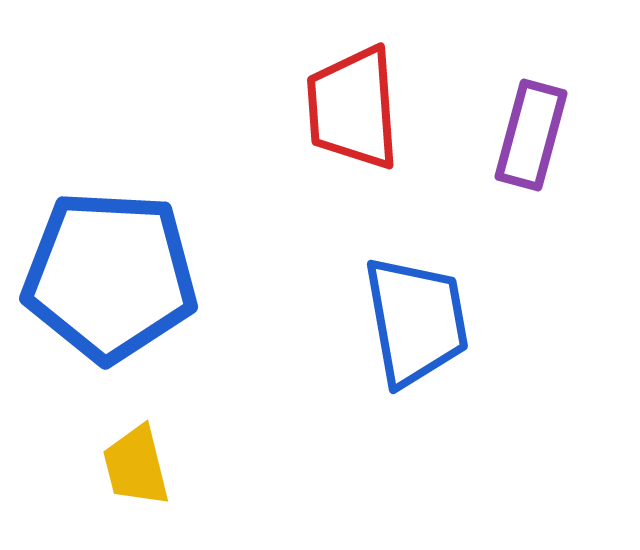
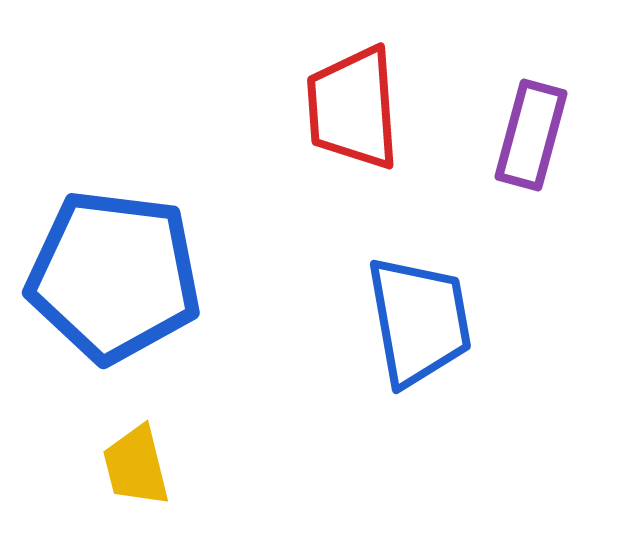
blue pentagon: moved 4 px right; rotated 4 degrees clockwise
blue trapezoid: moved 3 px right
